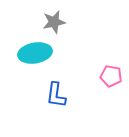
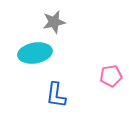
pink pentagon: rotated 20 degrees counterclockwise
